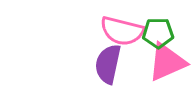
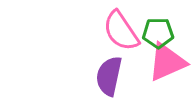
pink semicircle: moved 1 px left; rotated 42 degrees clockwise
purple semicircle: moved 1 px right, 12 px down
